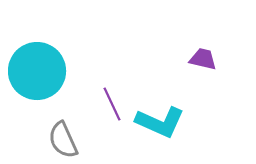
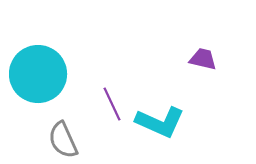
cyan circle: moved 1 px right, 3 px down
